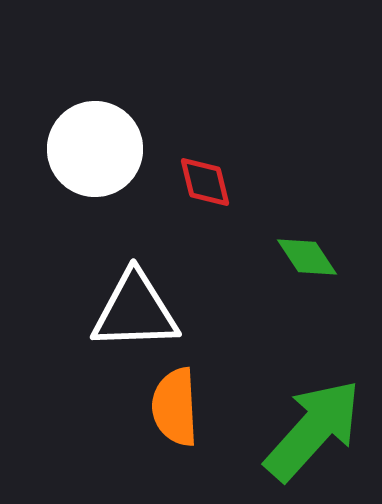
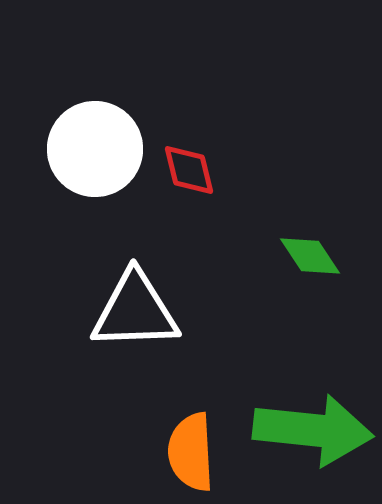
red diamond: moved 16 px left, 12 px up
green diamond: moved 3 px right, 1 px up
orange semicircle: moved 16 px right, 45 px down
green arrow: rotated 54 degrees clockwise
